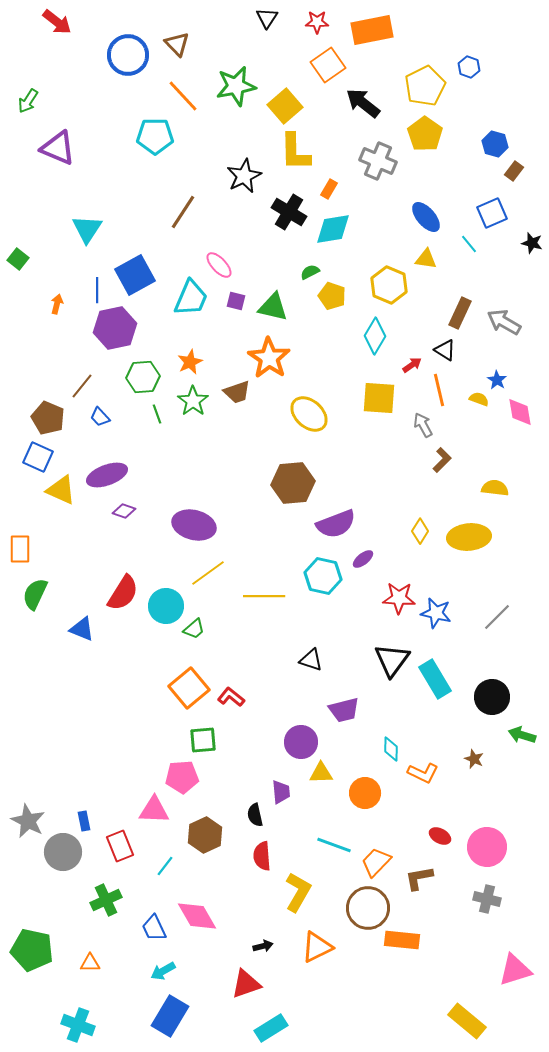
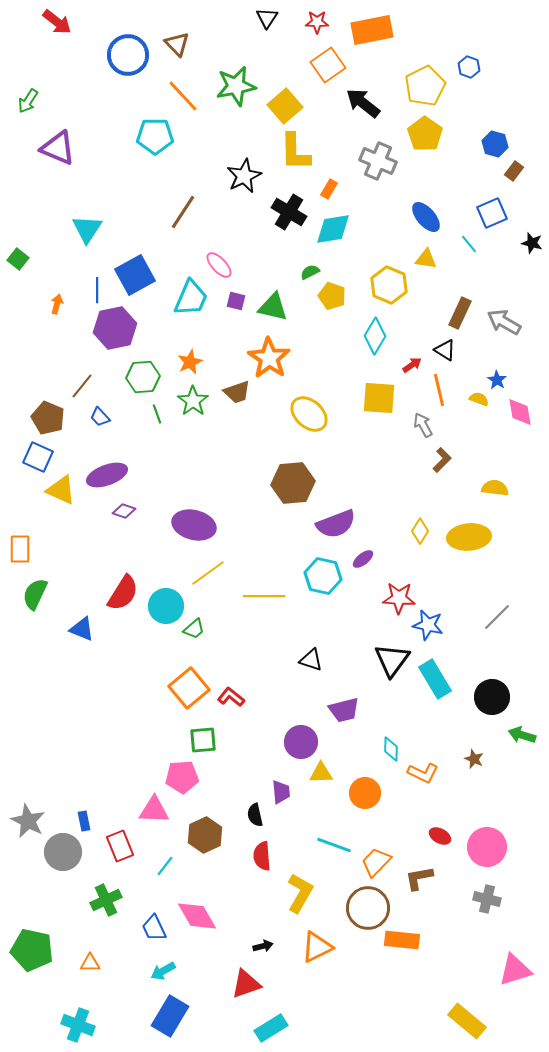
blue star at (436, 613): moved 8 px left, 12 px down
yellow L-shape at (298, 892): moved 2 px right, 1 px down
